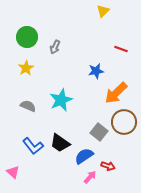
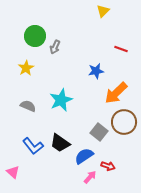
green circle: moved 8 px right, 1 px up
